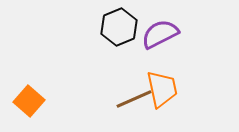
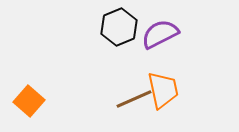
orange trapezoid: moved 1 px right, 1 px down
